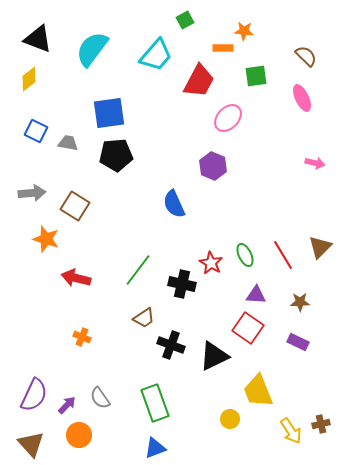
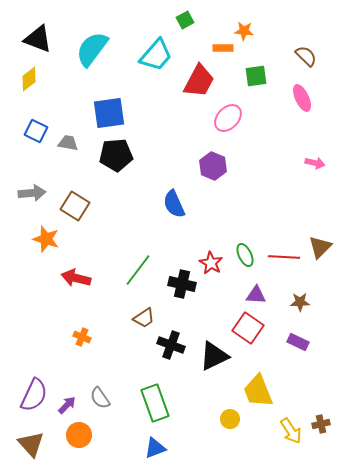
red line at (283, 255): moved 1 px right, 2 px down; rotated 56 degrees counterclockwise
